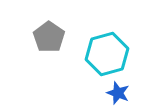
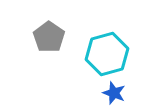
blue star: moved 4 px left
